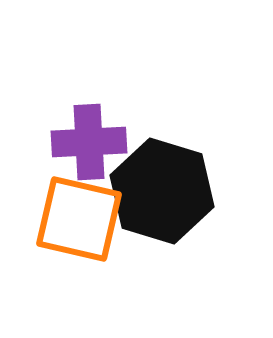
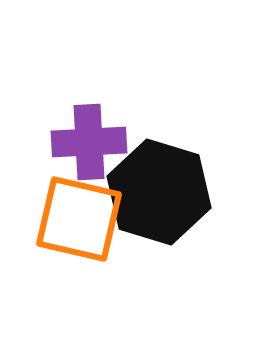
black hexagon: moved 3 px left, 1 px down
